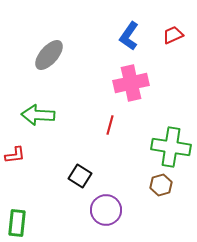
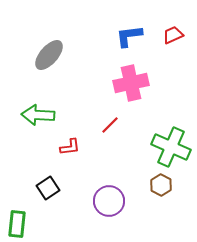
blue L-shape: rotated 48 degrees clockwise
red line: rotated 30 degrees clockwise
green cross: rotated 15 degrees clockwise
red L-shape: moved 55 px right, 8 px up
black square: moved 32 px left, 12 px down; rotated 25 degrees clockwise
brown hexagon: rotated 15 degrees counterclockwise
purple circle: moved 3 px right, 9 px up
green rectangle: moved 1 px down
